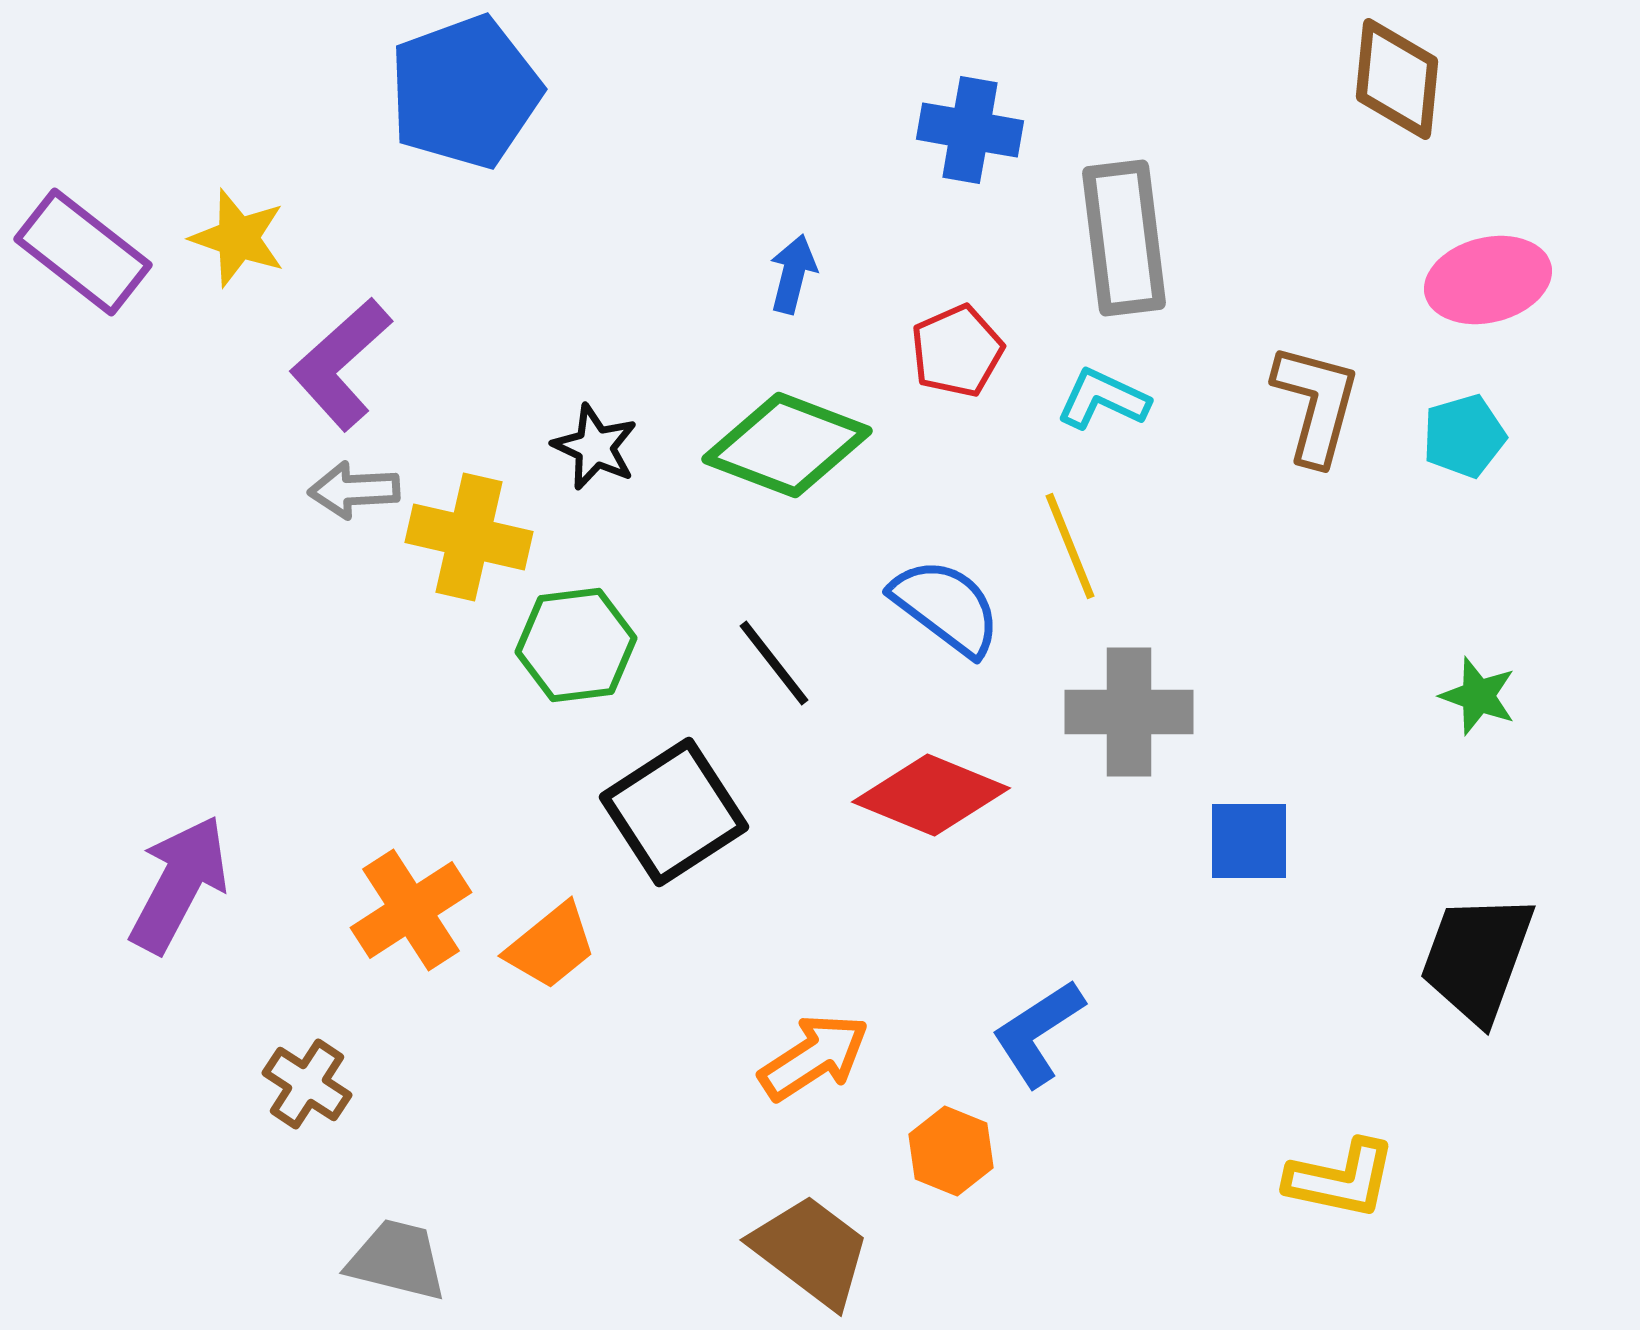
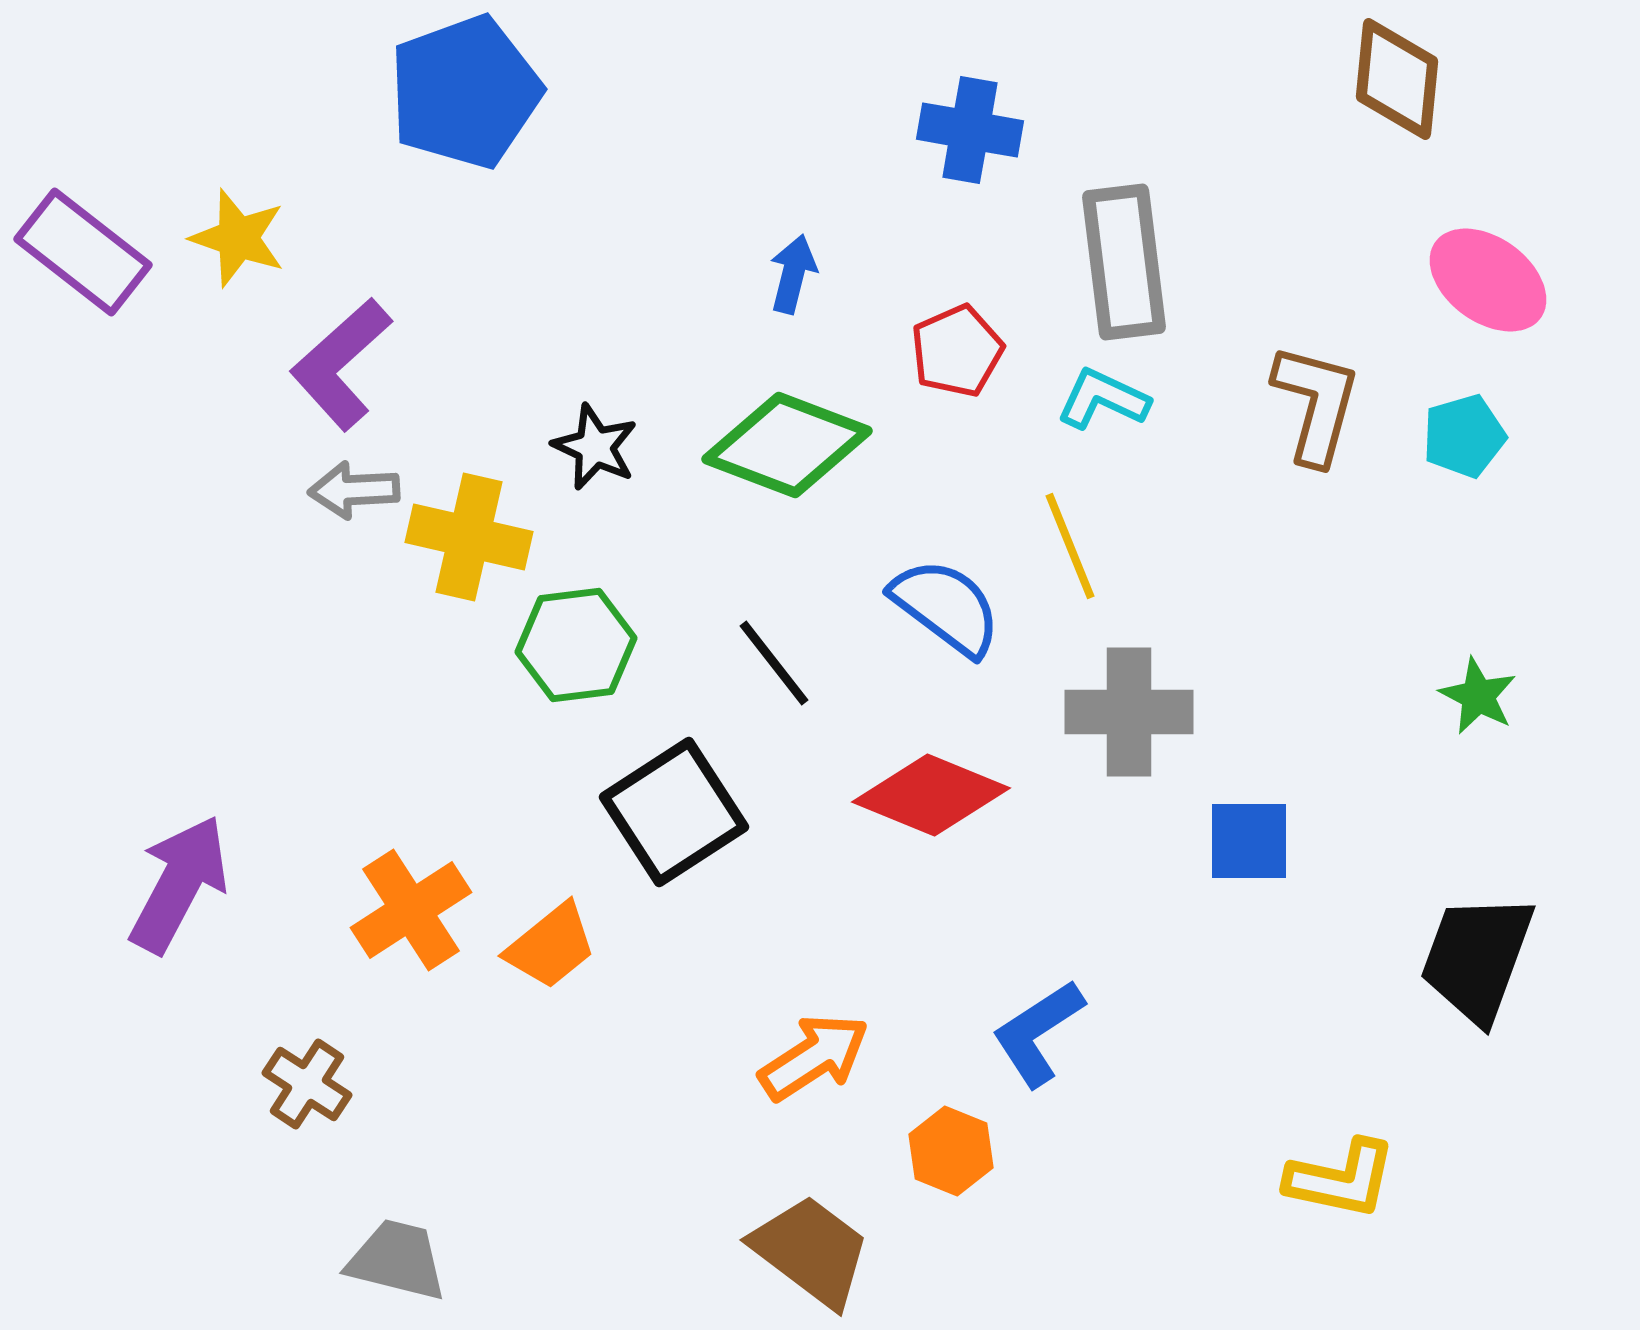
gray rectangle: moved 24 px down
pink ellipse: rotated 50 degrees clockwise
green star: rotated 8 degrees clockwise
